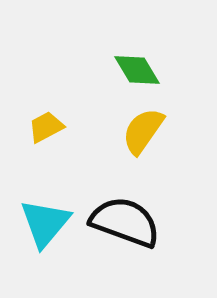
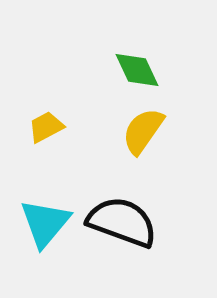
green diamond: rotated 6 degrees clockwise
black semicircle: moved 3 px left
